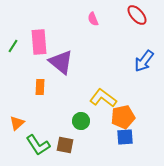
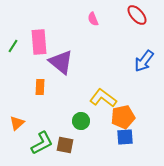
green L-shape: moved 4 px right, 2 px up; rotated 85 degrees counterclockwise
